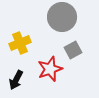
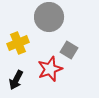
gray circle: moved 13 px left
yellow cross: moved 2 px left
gray square: moved 4 px left; rotated 30 degrees counterclockwise
